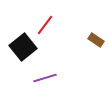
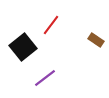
red line: moved 6 px right
purple line: rotated 20 degrees counterclockwise
